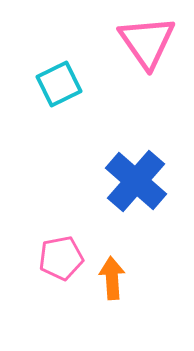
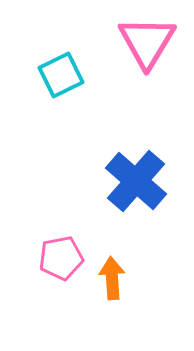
pink triangle: rotated 6 degrees clockwise
cyan square: moved 2 px right, 9 px up
